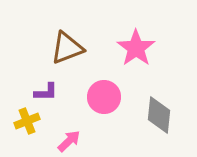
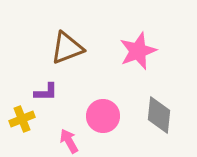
pink star: moved 2 px right, 3 px down; rotated 15 degrees clockwise
pink circle: moved 1 px left, 19 px down
yellow cross: moved 5 px left, 2 px up
pink arrow: rotated 75 degrees counterclockwise
